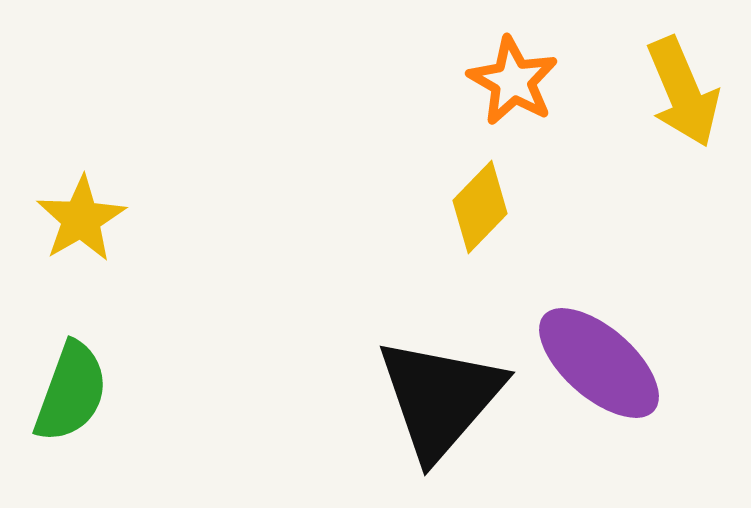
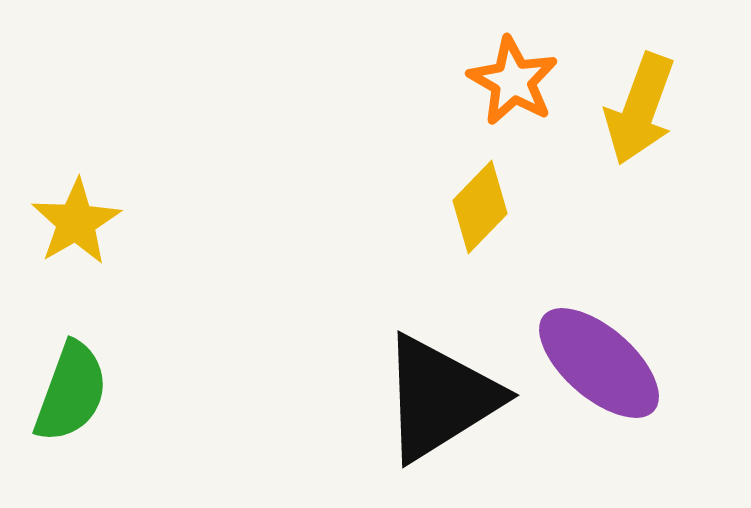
yellow arrow: moved 43 px left, 17 px down; rotated 43 degrees clockwise
yellow star: moved 5 px left, 3 px down
black triangle: rotated 17 degrees clockwise
